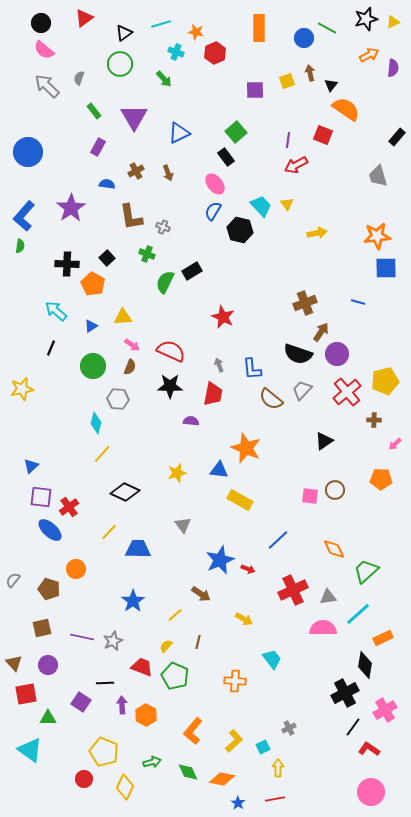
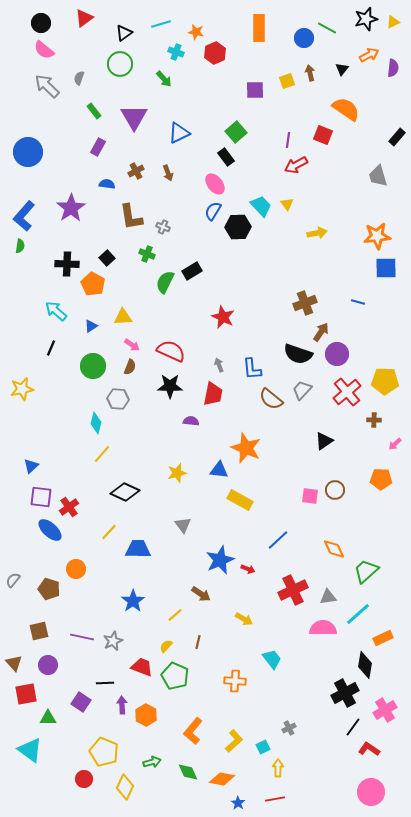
black triangle at (331, 85): moved 11 px right, 16 px up
black hexagon at (240, 230): moved 2 px left, 3 px up; rotated 15 degrees counterclockwise
yellow pentagon at (385, 381): rotated 16 degrees clockwise
brown square at (42, 628): moved 3 px left, 3 px down
